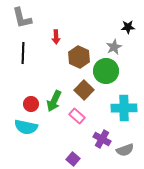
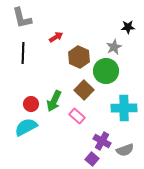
red arrow: rotated 120 degrees counterclockwise
cyan semicircle: rotated 140 degrees clockwise
purple cross: moved 2 px down
purple square: moved 19 px right
